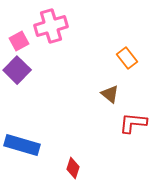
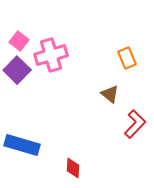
pink cross: moved 29 px down
pink square: rotated 24 degrees counterclockwise
orange rectangle: rotated 15 degrees clockwise
red L-shape: moved 2 px right, 1 px down; rotated 128 degrees clockwise
red diamond: rotated 15 degrees counterclockwise
